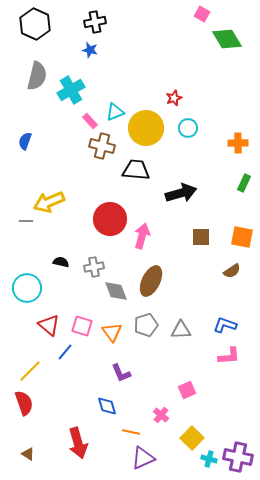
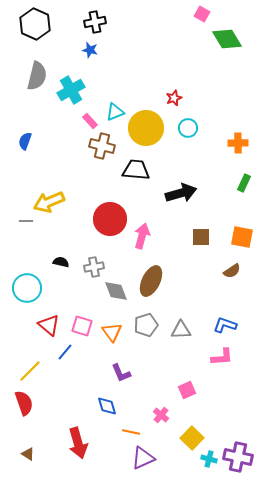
pink L-shape at (229, 356): moved 7 px left, 1 px down
